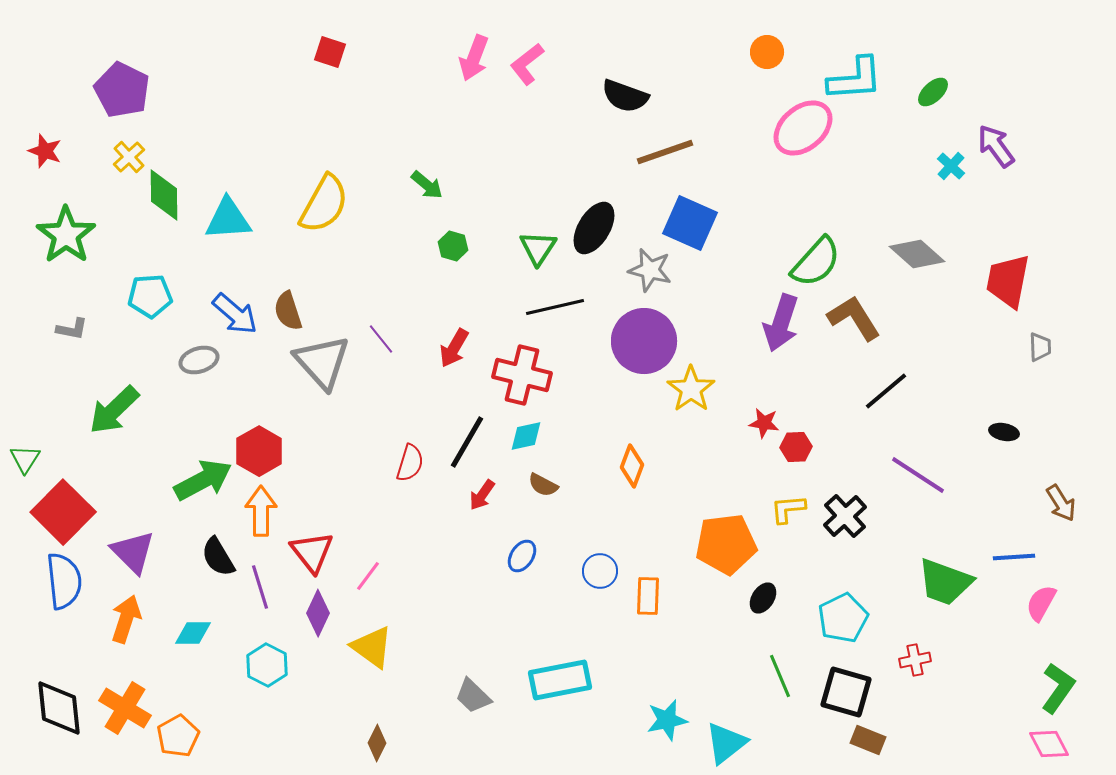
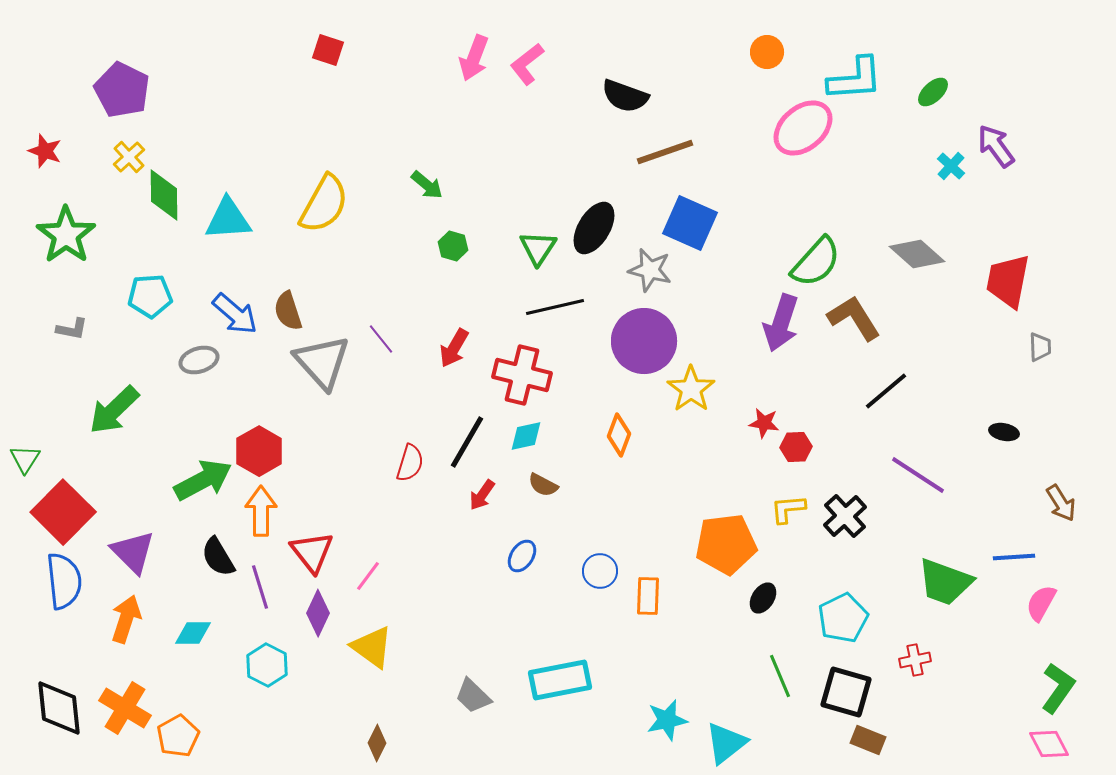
red square at (330, 52): moved 2 px left, 2 px up
orange diamond at (632, 466): moved 13 px left, 31 px up
